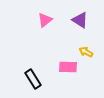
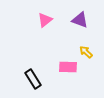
purple triangle: rotated 12 degrees counterclockwise
yellow arrow: rotated 16 degrees clockwise
